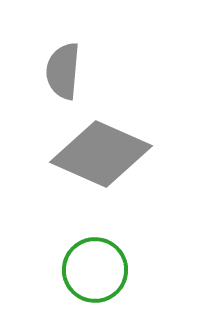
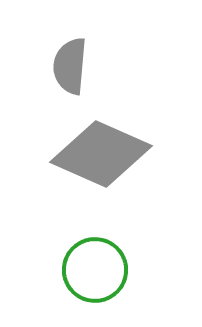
gray semicircle: moved 7 px right, 5 px up
